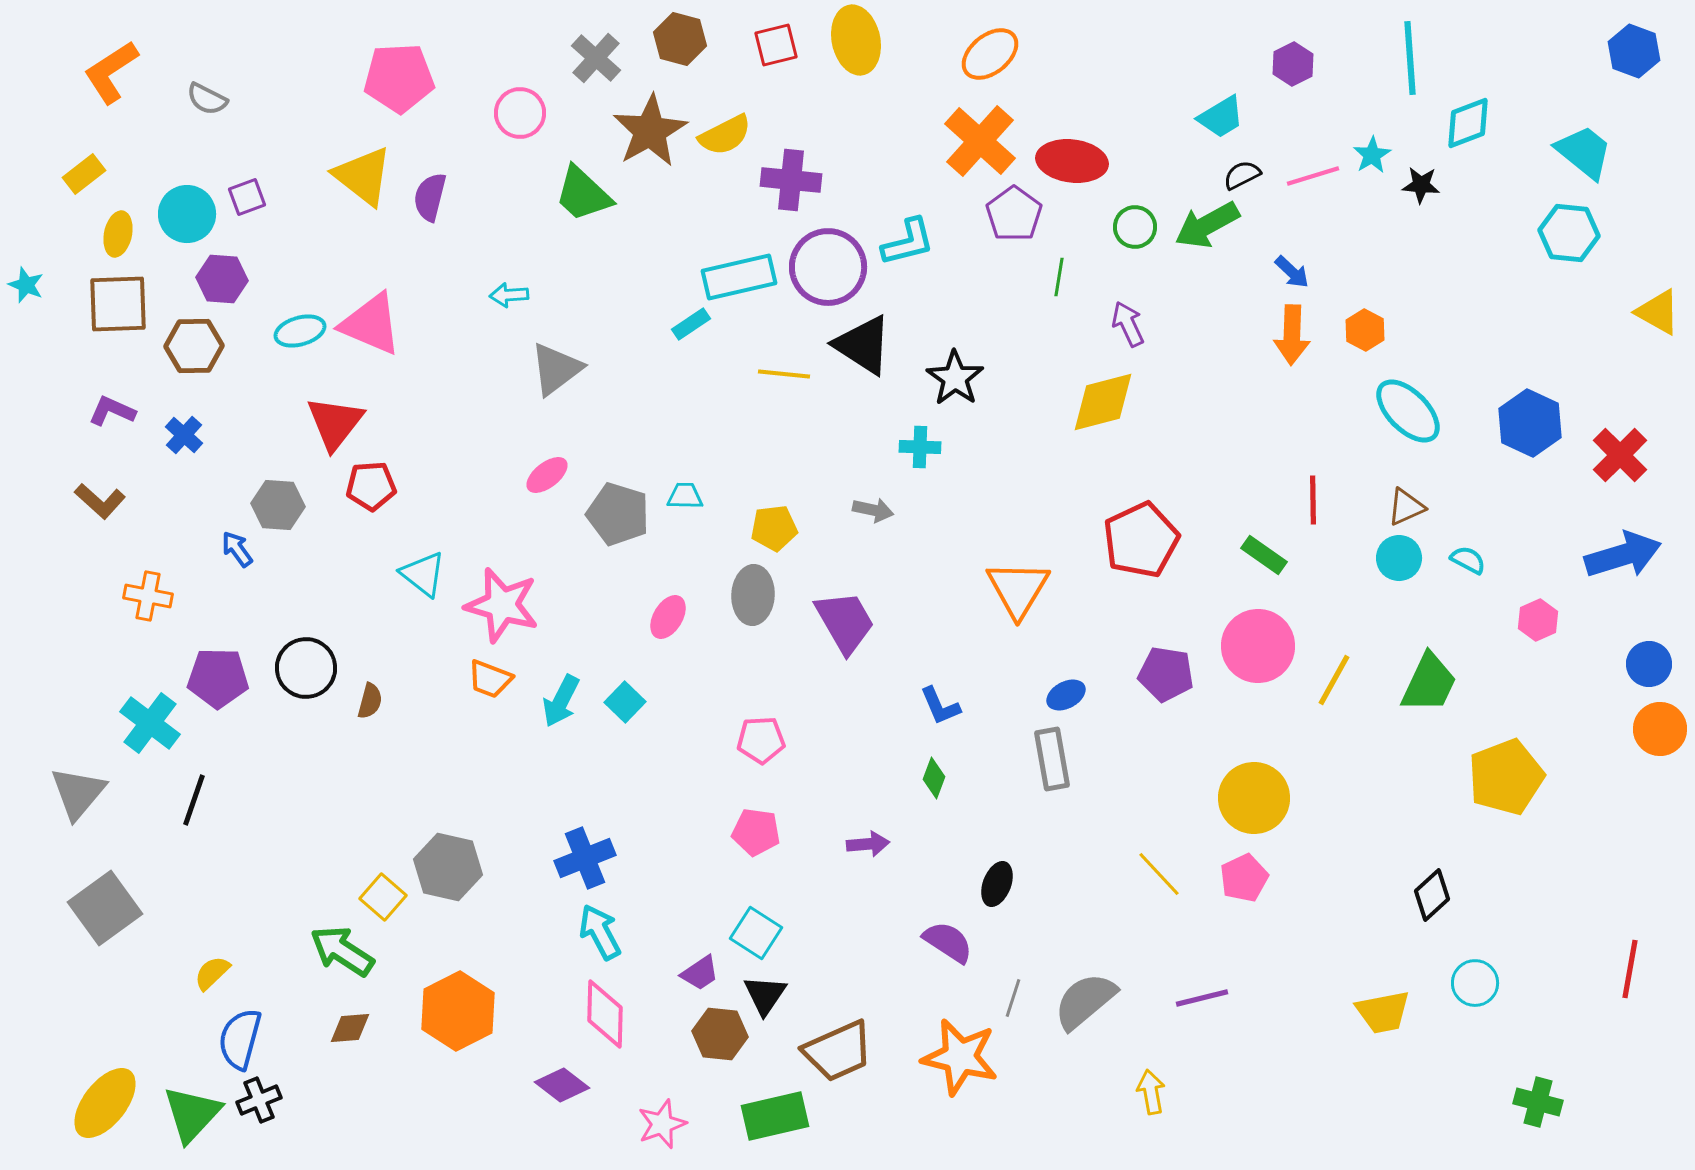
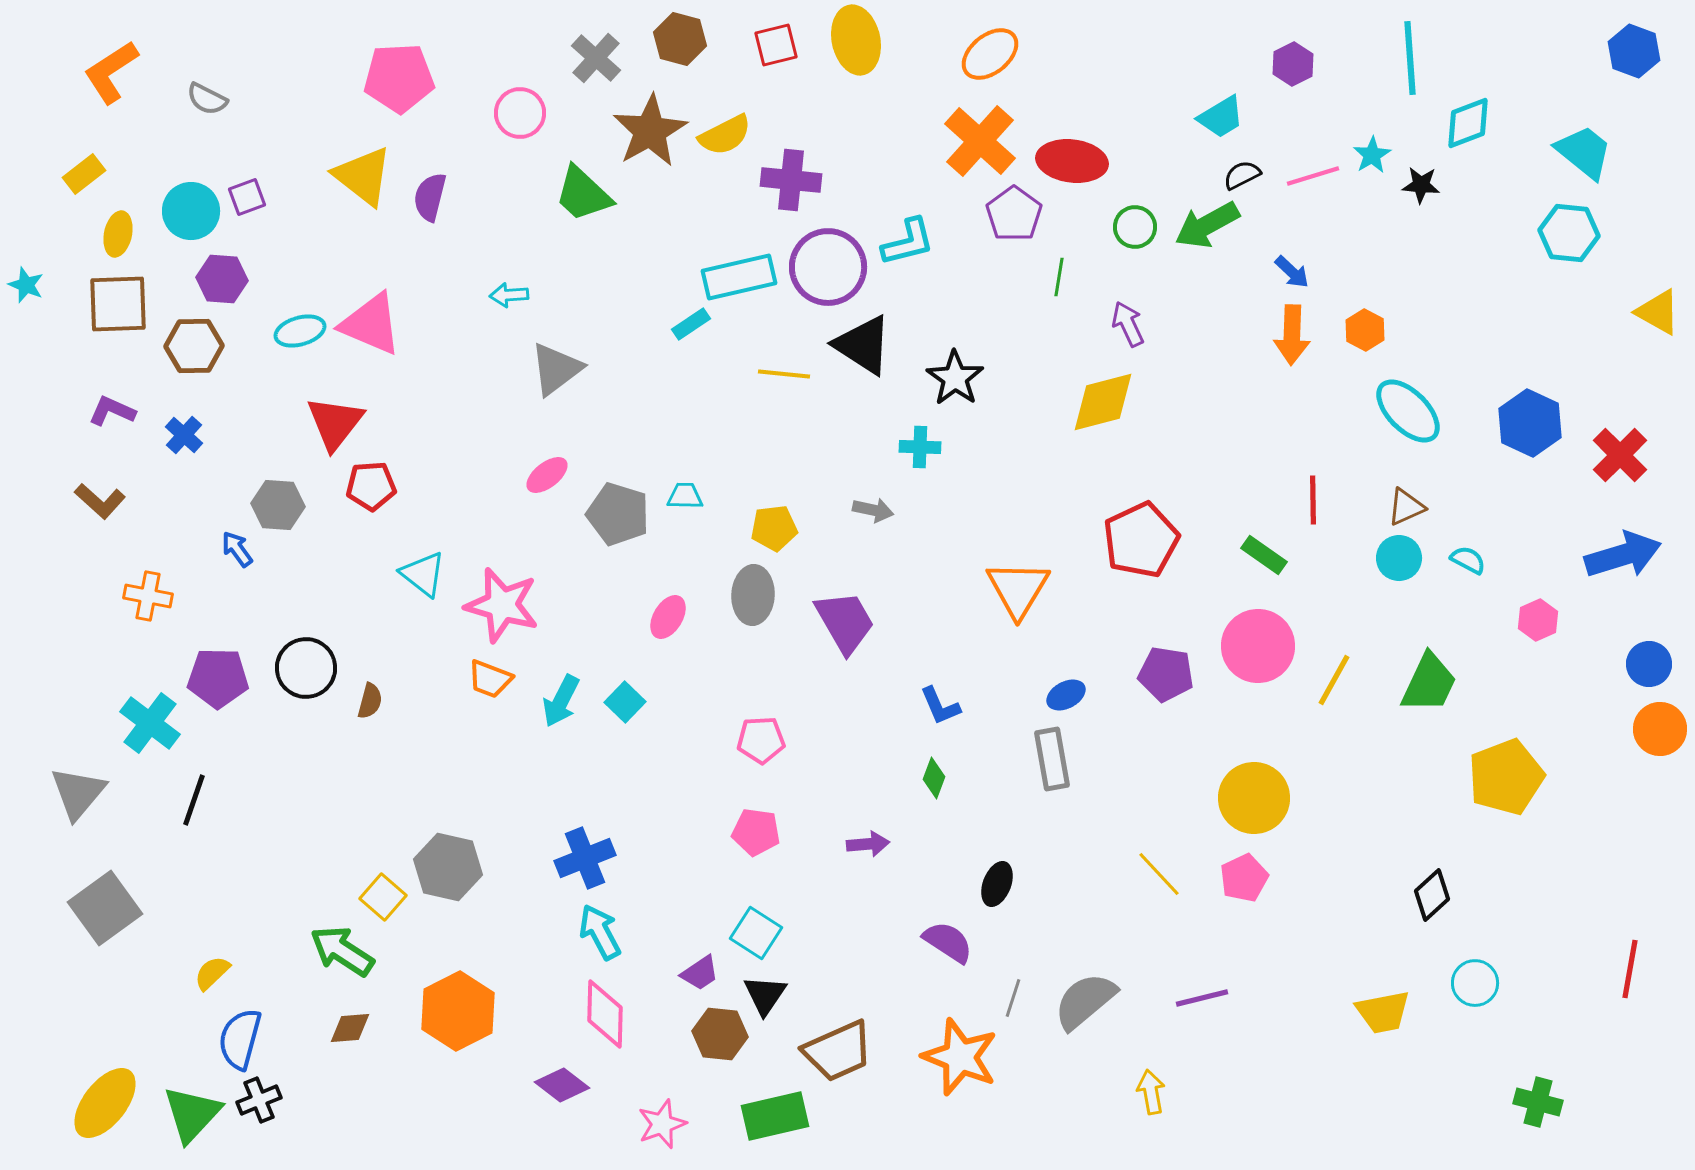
cyan circle at (187, 214): moved 4 px right, 3 px up
orange star at (960, 1057): rotated 8 degrees clockwise
